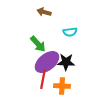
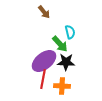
brown arrow: rotated 144 degrees counterclockwise
cyan semicircle: rotated 96 degrees counterclockwise
green arrow: moved 22 px right
purple ellipse: moved 3 px left, 1 px up
